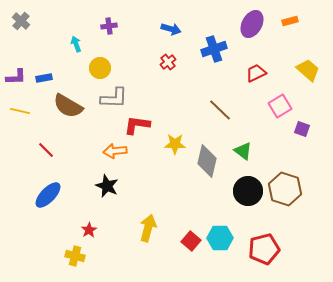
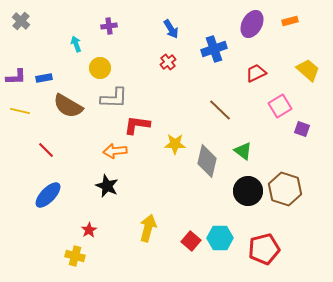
blue arrow: rotated 42 degrees clockwise
